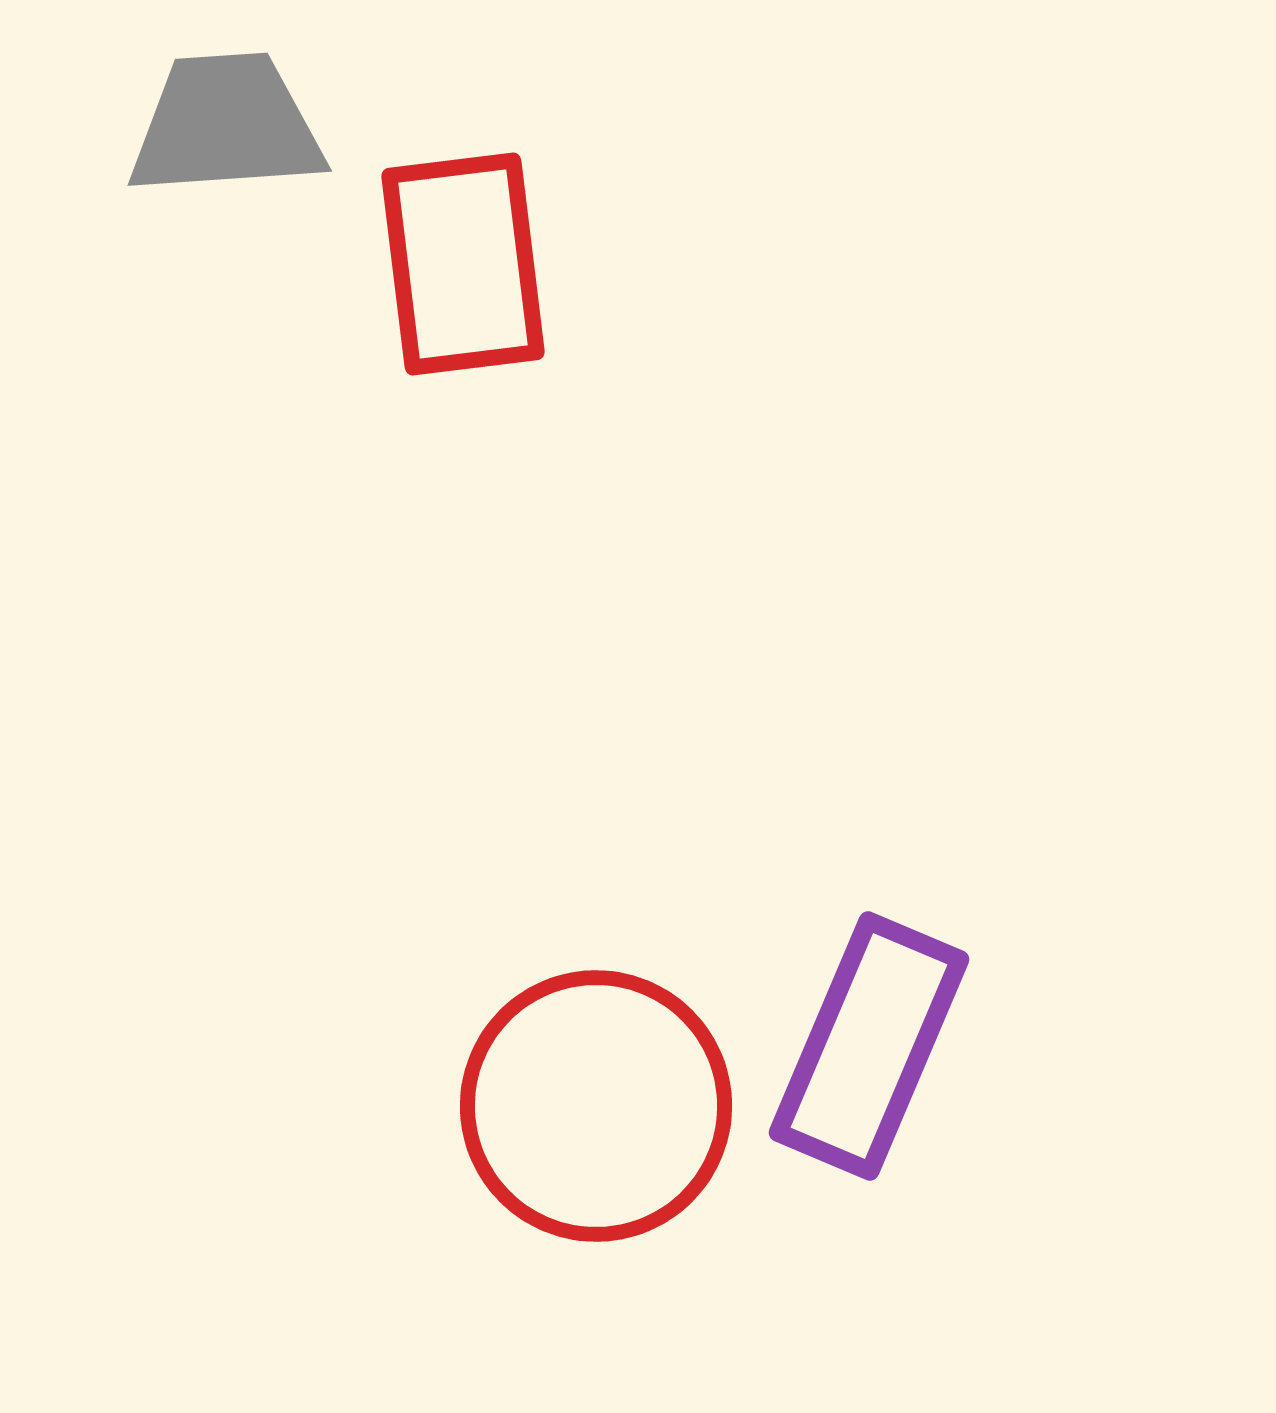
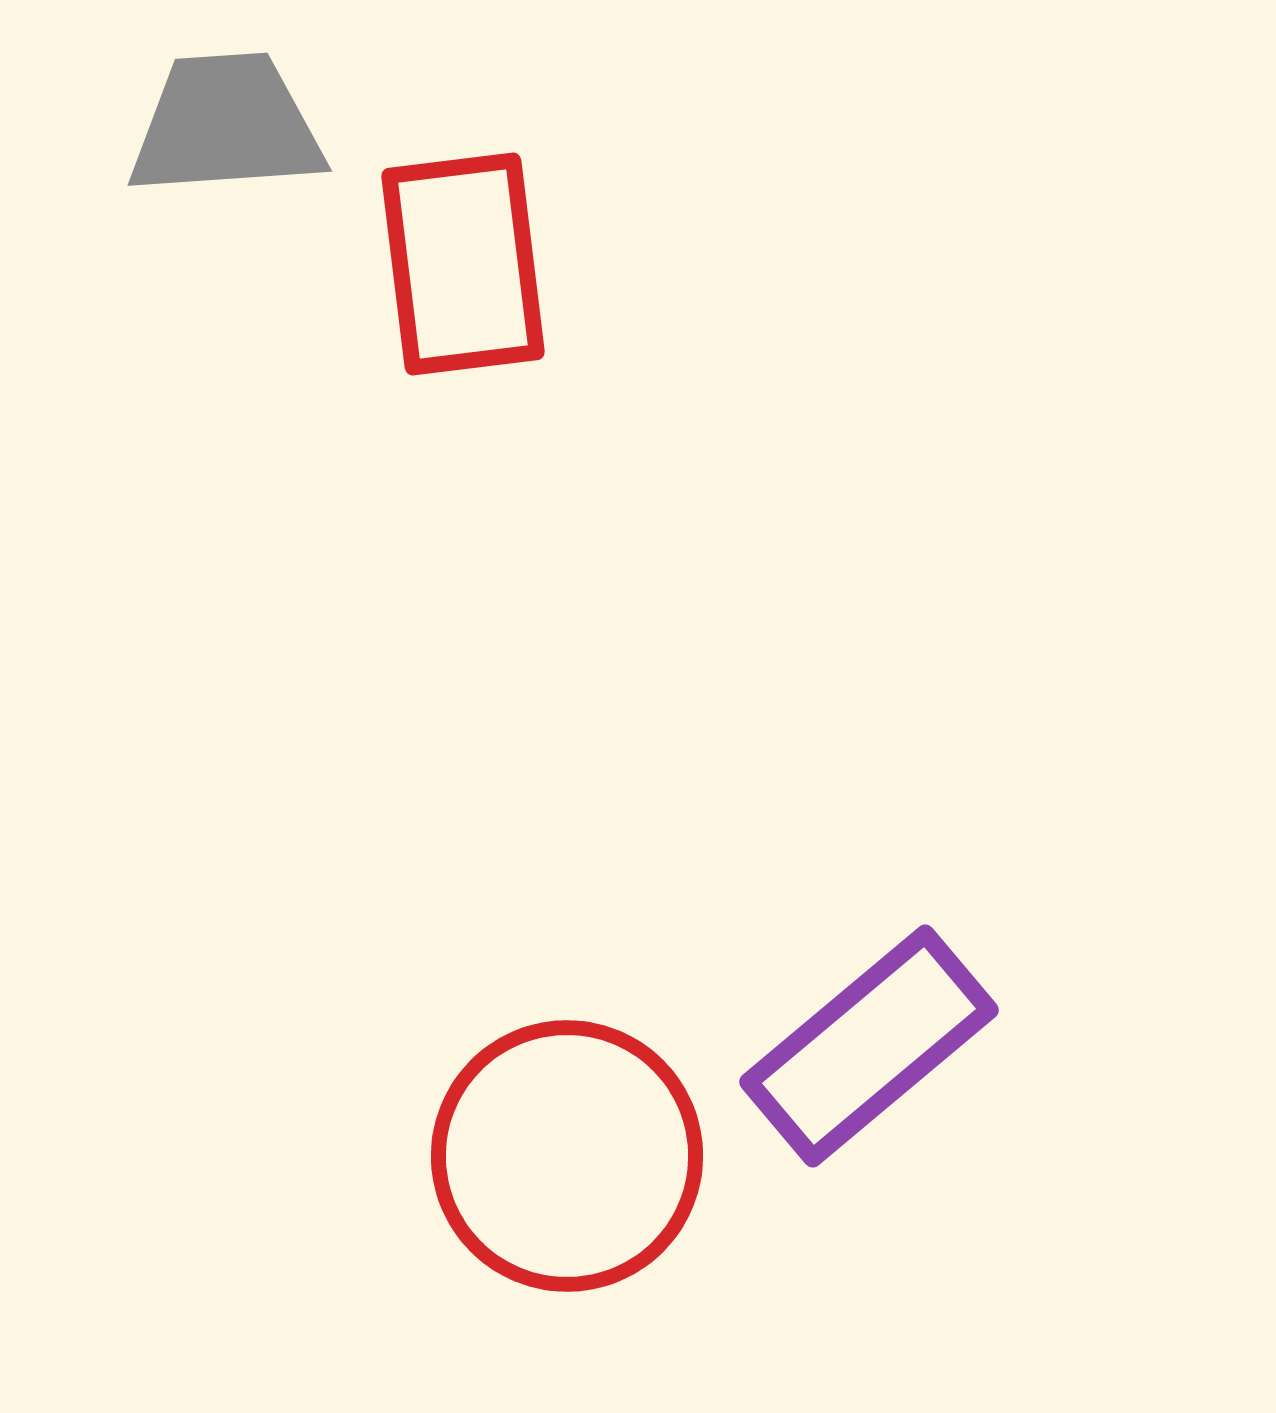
purple rectangle: rotated 27 degrees clockwise
red circle: moved 29 px left, 50 px down
